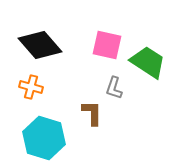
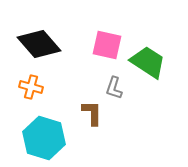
black diamond: moved 1 px left, 1 px up
